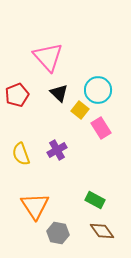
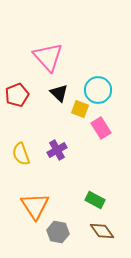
yellow square: moved 1 px up; rotated 18 degrees counterclockwise
gray hexagon: moved 1 px up
